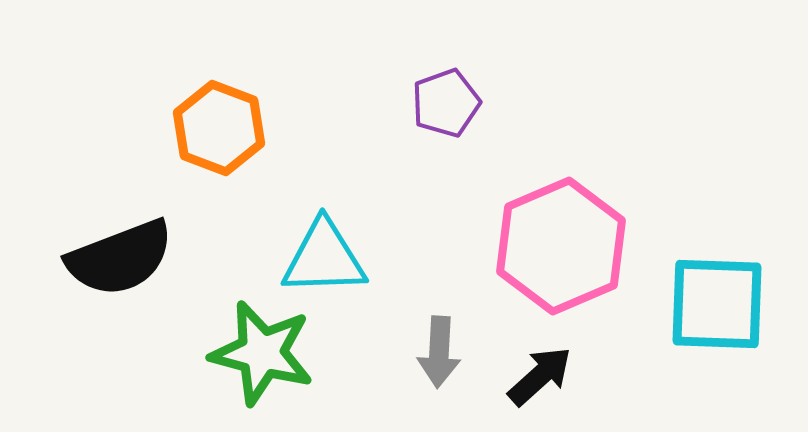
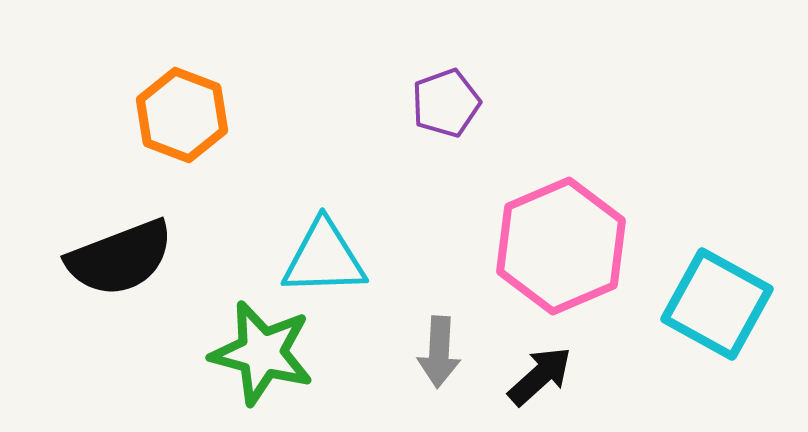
orange hexagon: moved 37 px left, 13 px up
cyan square: rotated 27 degrees clockwise
